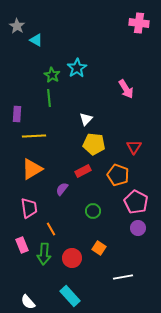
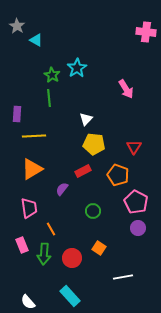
pink cross: moved 7 px right, 9 px down
